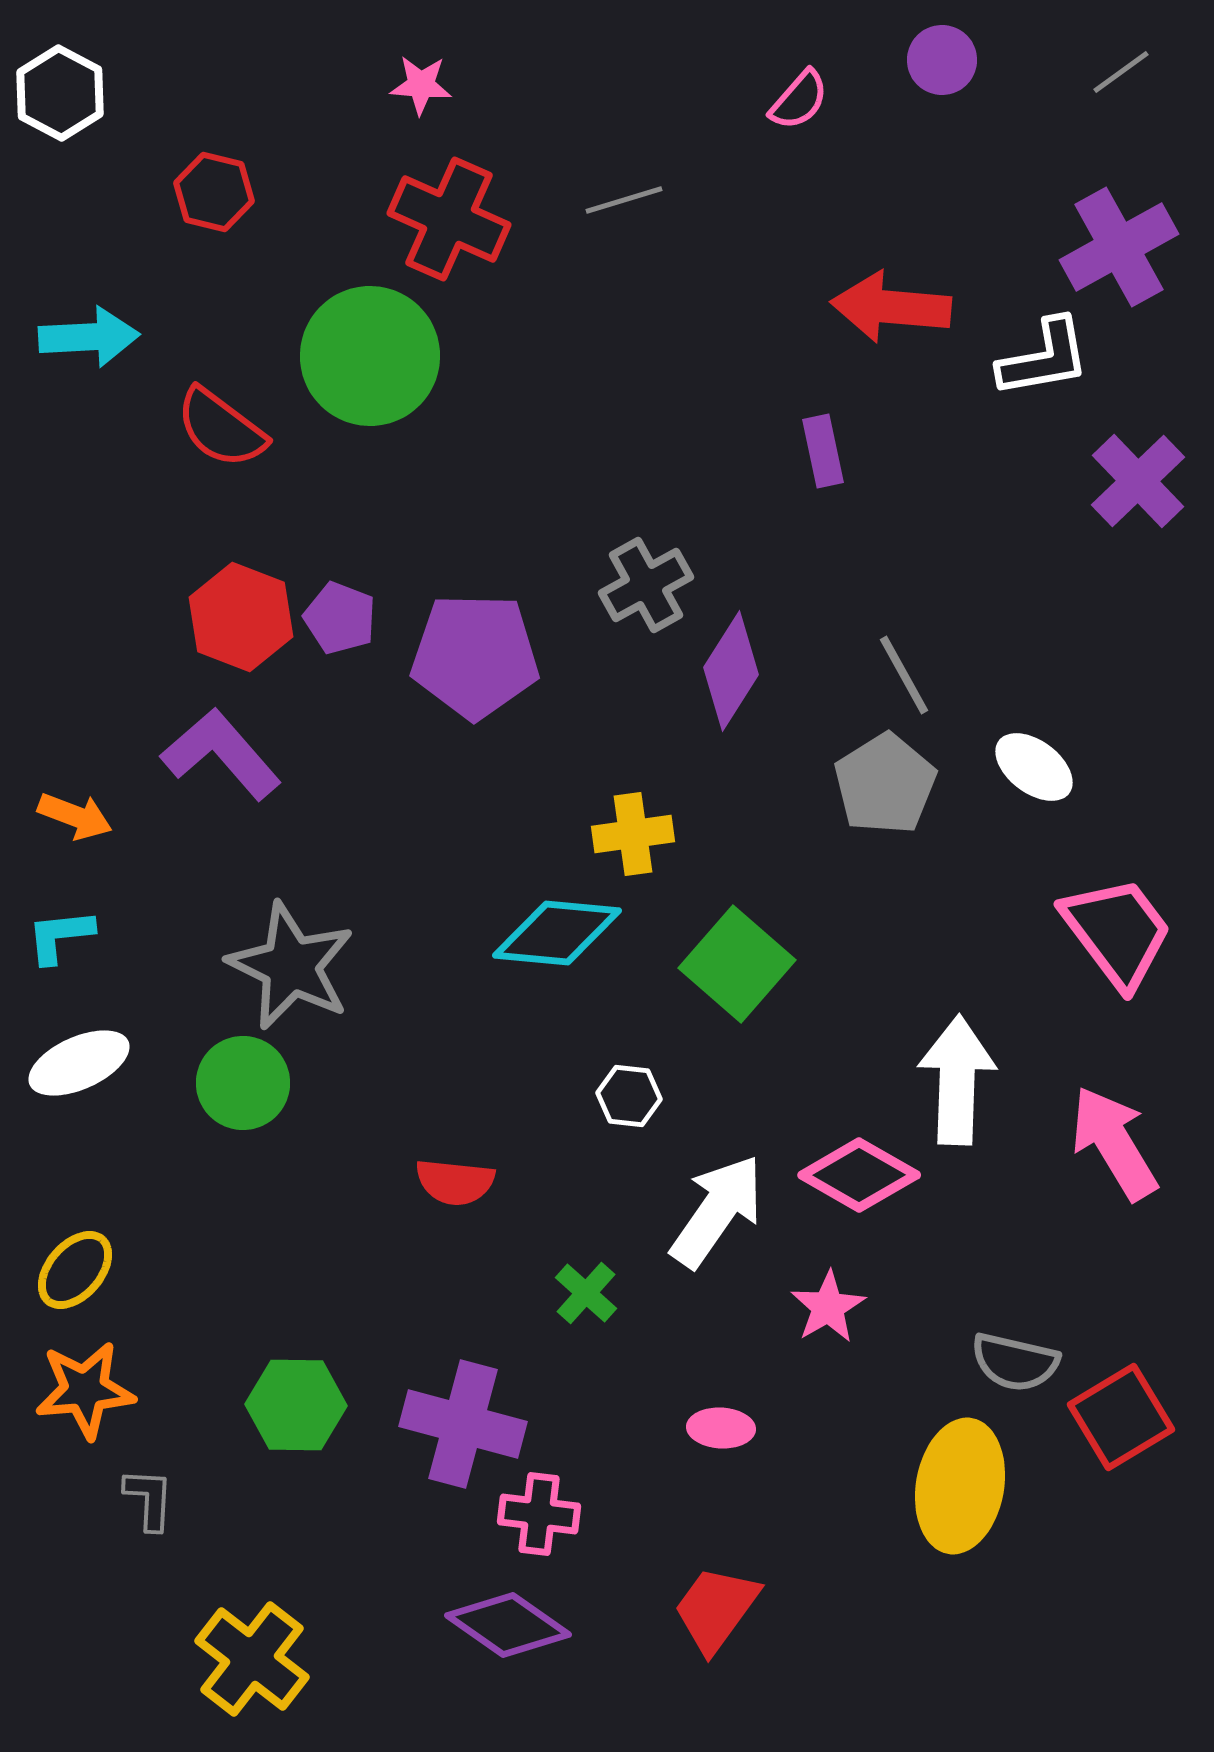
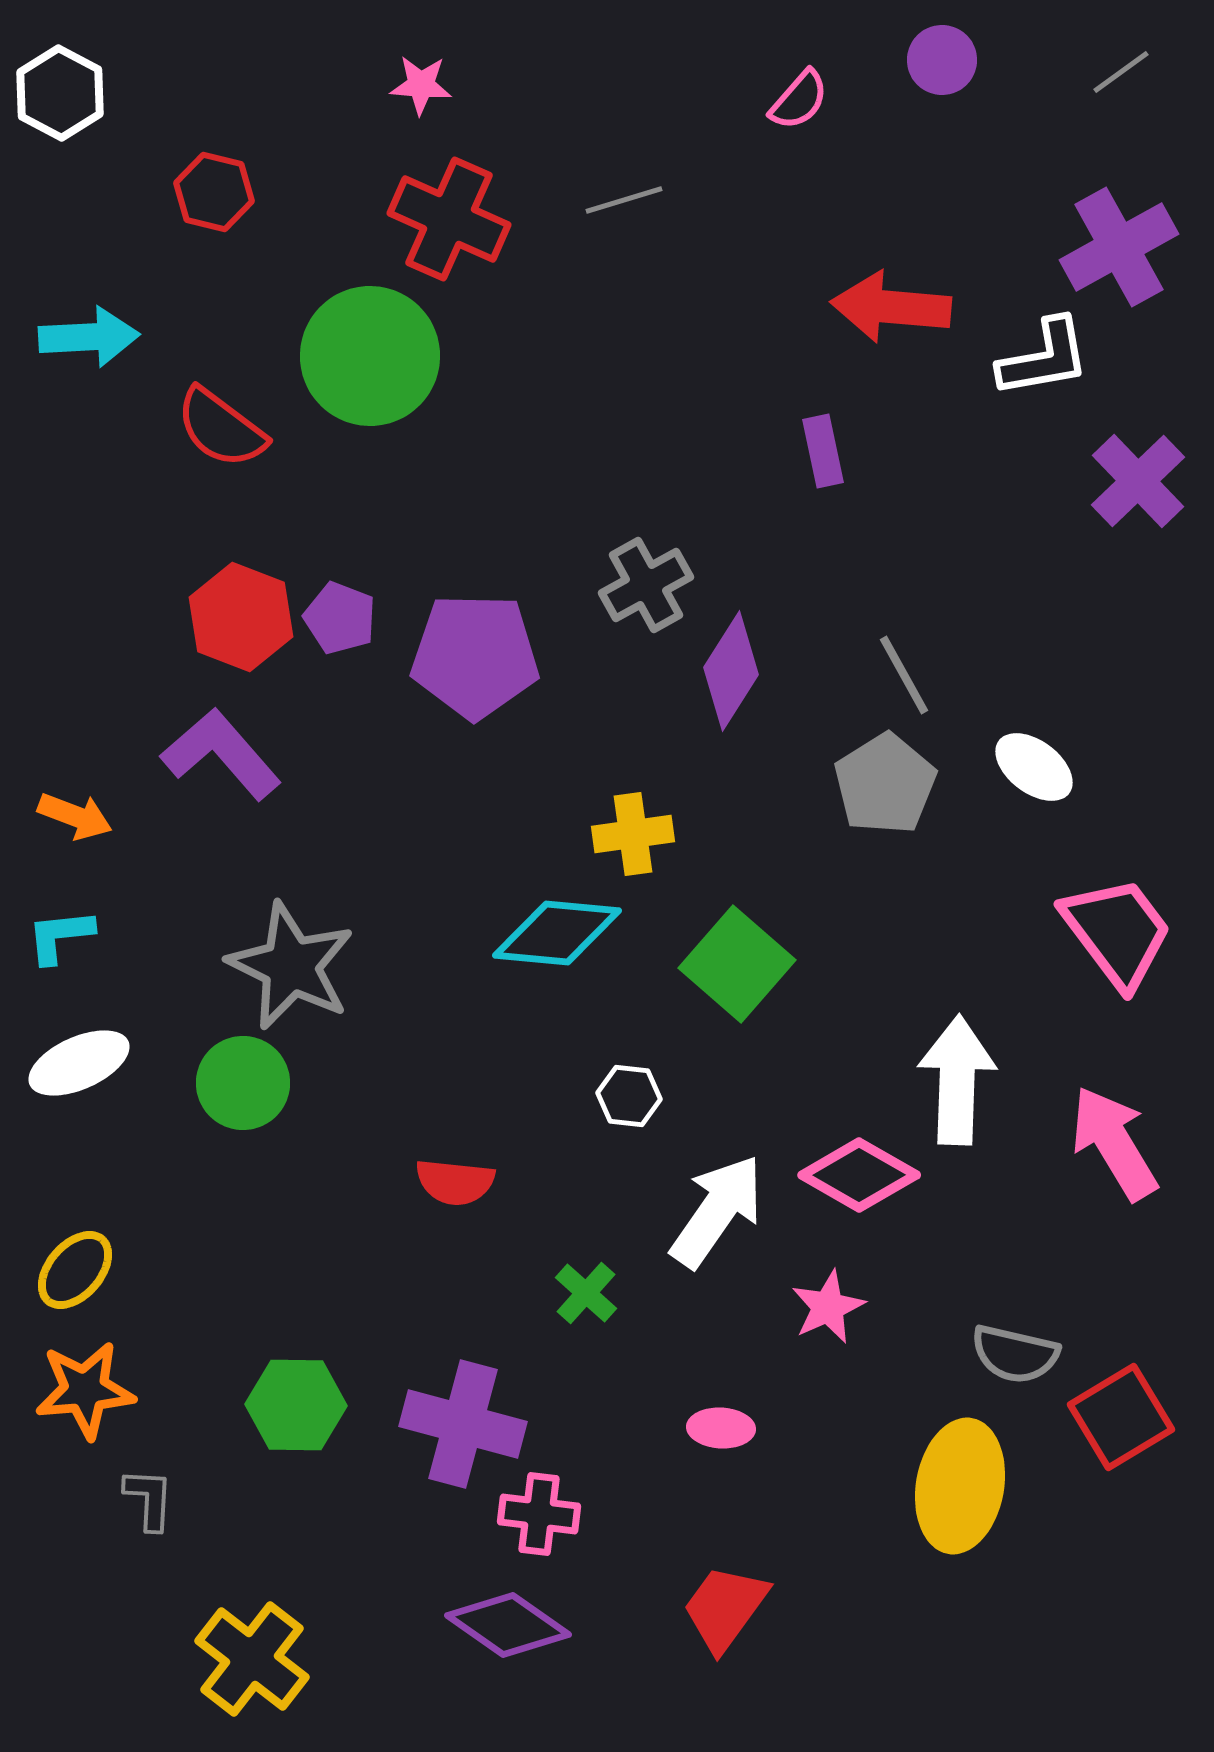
pink star at (828, 1307): rotated 6 degrees clockwise
gray semicircle at (1015, 1362): moved 8 px up
red trapezoid at (716, 1609): moved 9 px right, 1 px up
